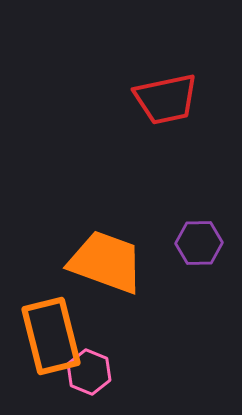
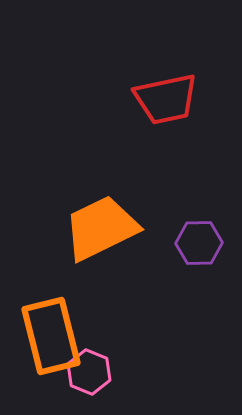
orange trapezoid: moved 5 px left, 34 px up; rotated 46 degrees counterclockwise
